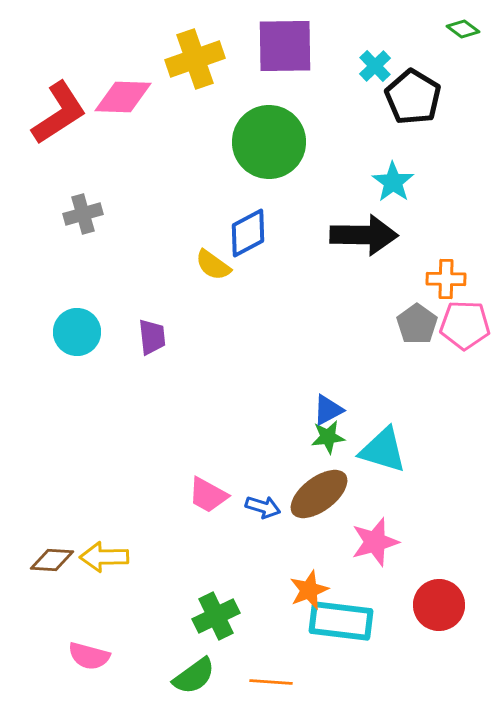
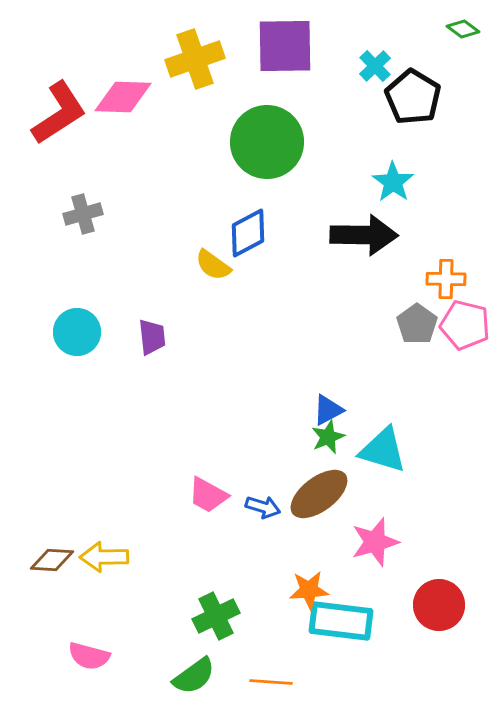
green circle: moved 2 px left
pink pentagon: rotated 12 degrees clockwise
green star: rotated 16 degrees counterclockwise
orange star: rotated 18 degrees clockwise
